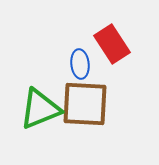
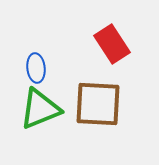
blue ellipse: moved 44 px left, 4 px down
brown square: moved 13 px right
